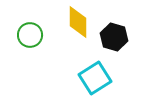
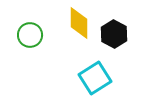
yellow diamond: moved 1 px right, 1 px down
black hexagon: moved 3 px up; rotated 12 degrees clockwise
